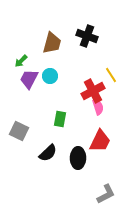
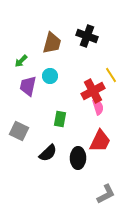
purple trapezoid: moved 1 px left, 7 px down; rotated 15 degrees counterclockwise
